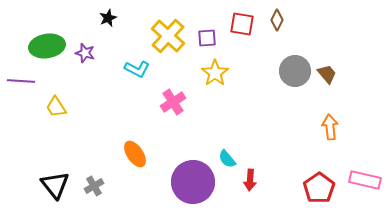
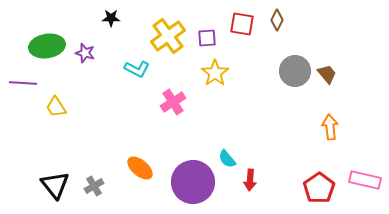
black star: moved 3 px right; rotated 24 degrees clockwise
yellow cross: rotated 12 degrees clockwise
purple line: moved 2 px right, 2 px down
orange ellipse: moved 5 px right, 14 px down; rotated 16 degrees counterclockwise
